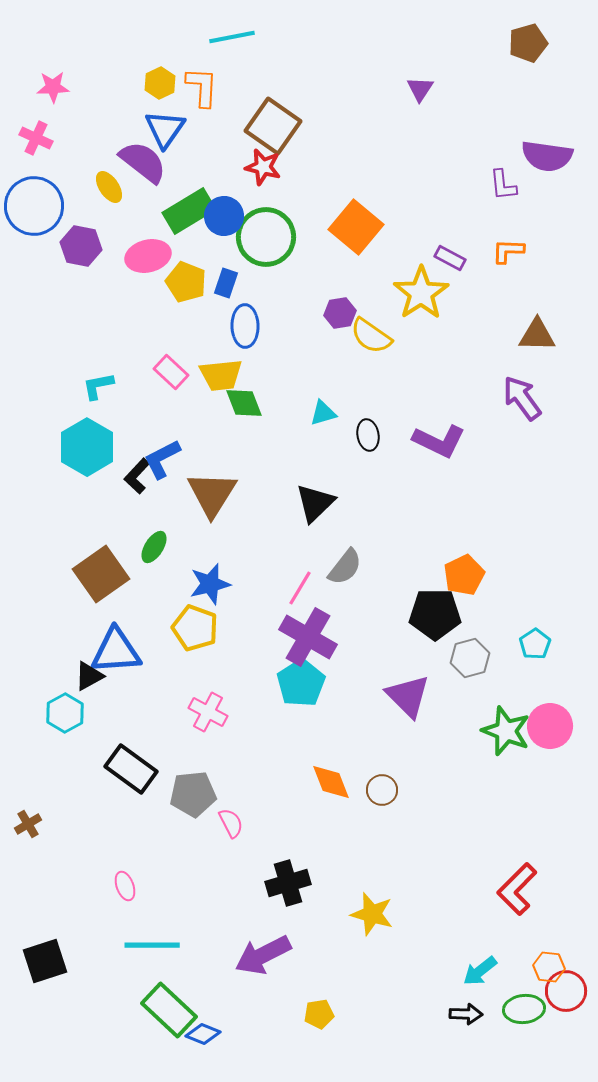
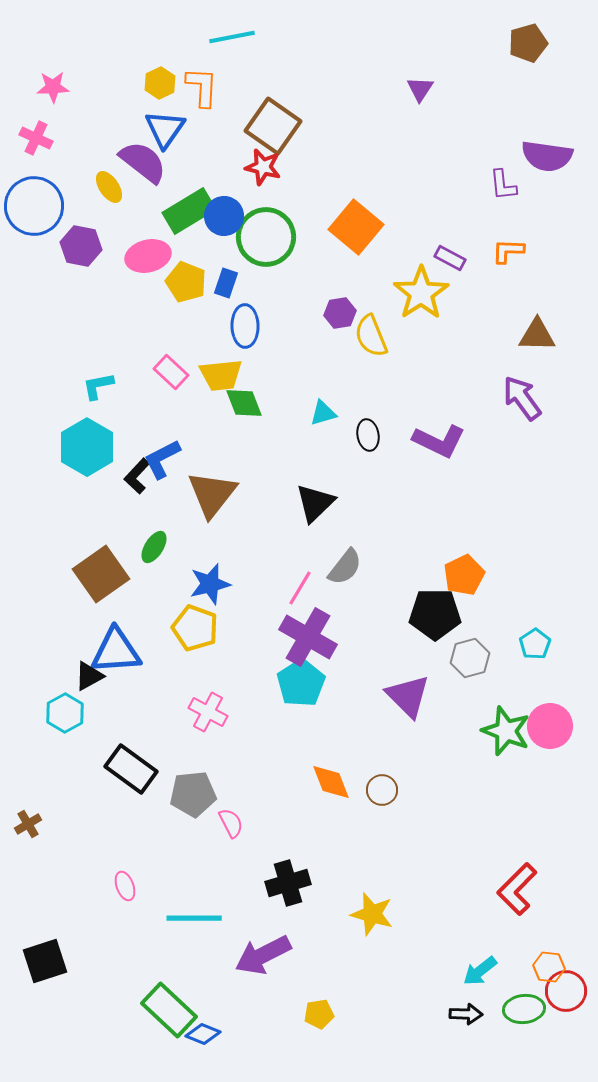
yellow semicircle at (371, 336): rotated 33 degrees clockwise
brown triangle at (212, 494): rotated 6 degrees clockwise
cyan line at (152, 945): moved 42 px right, 27 px up
